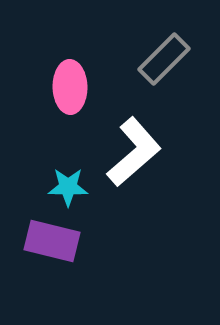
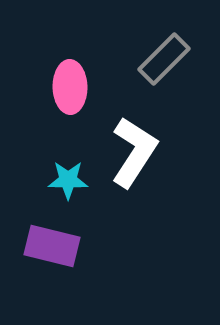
white L-shape: rotated 16 degrees counterclockwise
cyan star: moved 7 px up
purple rectangle: moved 5 px down
